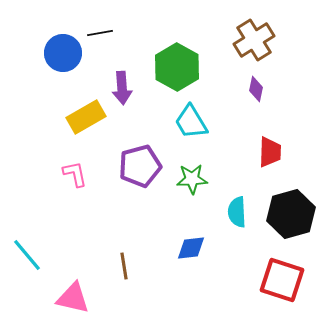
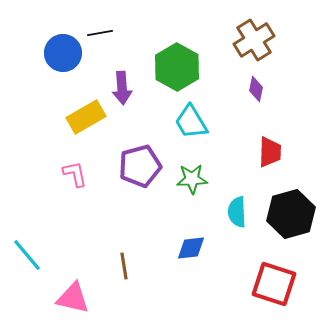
red square: moved 8 px left, 4 px down
